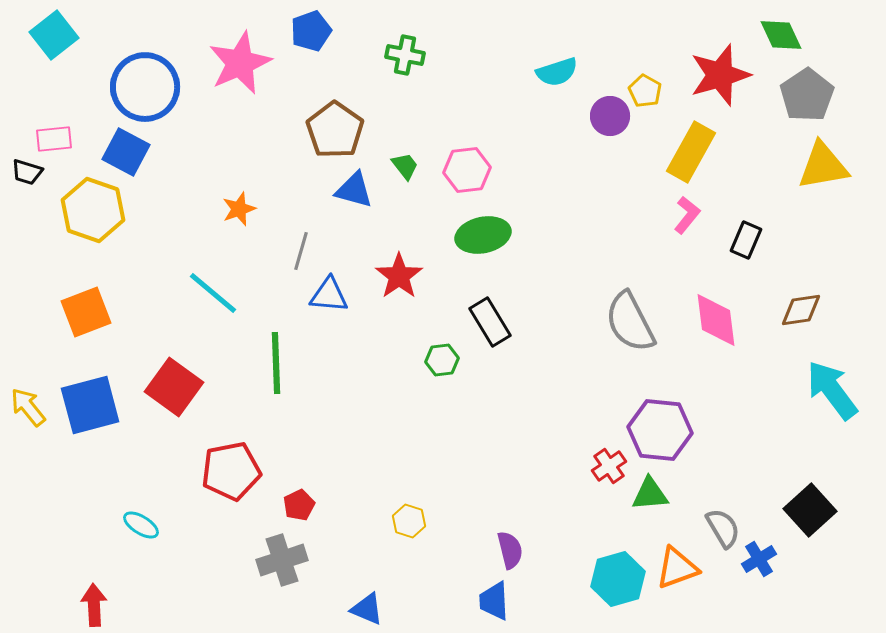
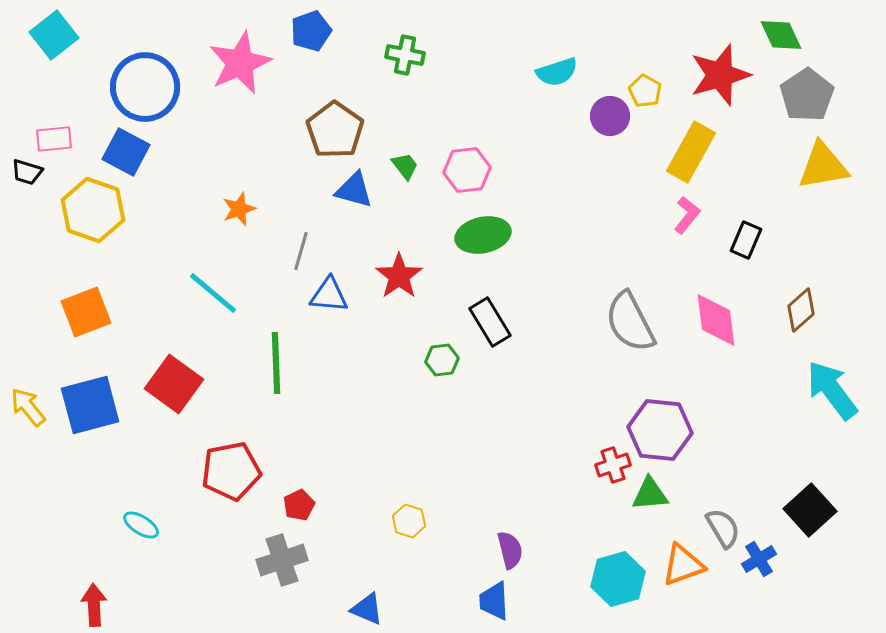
brown diamond at (801, 310): rotated 33 degrees counterclockwise
red square at (174, 387): moved 3 px up
red cross at (609, 466): moved 4 px right, 1 px up; rotated 16 degrees clockwise
orange triangle at (677, 568): moved 6 px right, 3 px up
